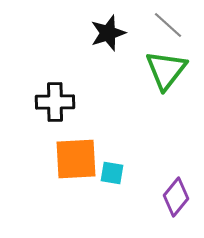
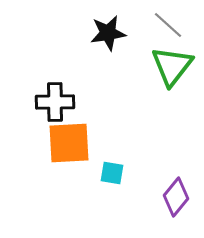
black star: rotated 9 degrees clockwise
green triangle: moved 6 px right, 4 px up
orange square: moved 7 px left, 16 px up
